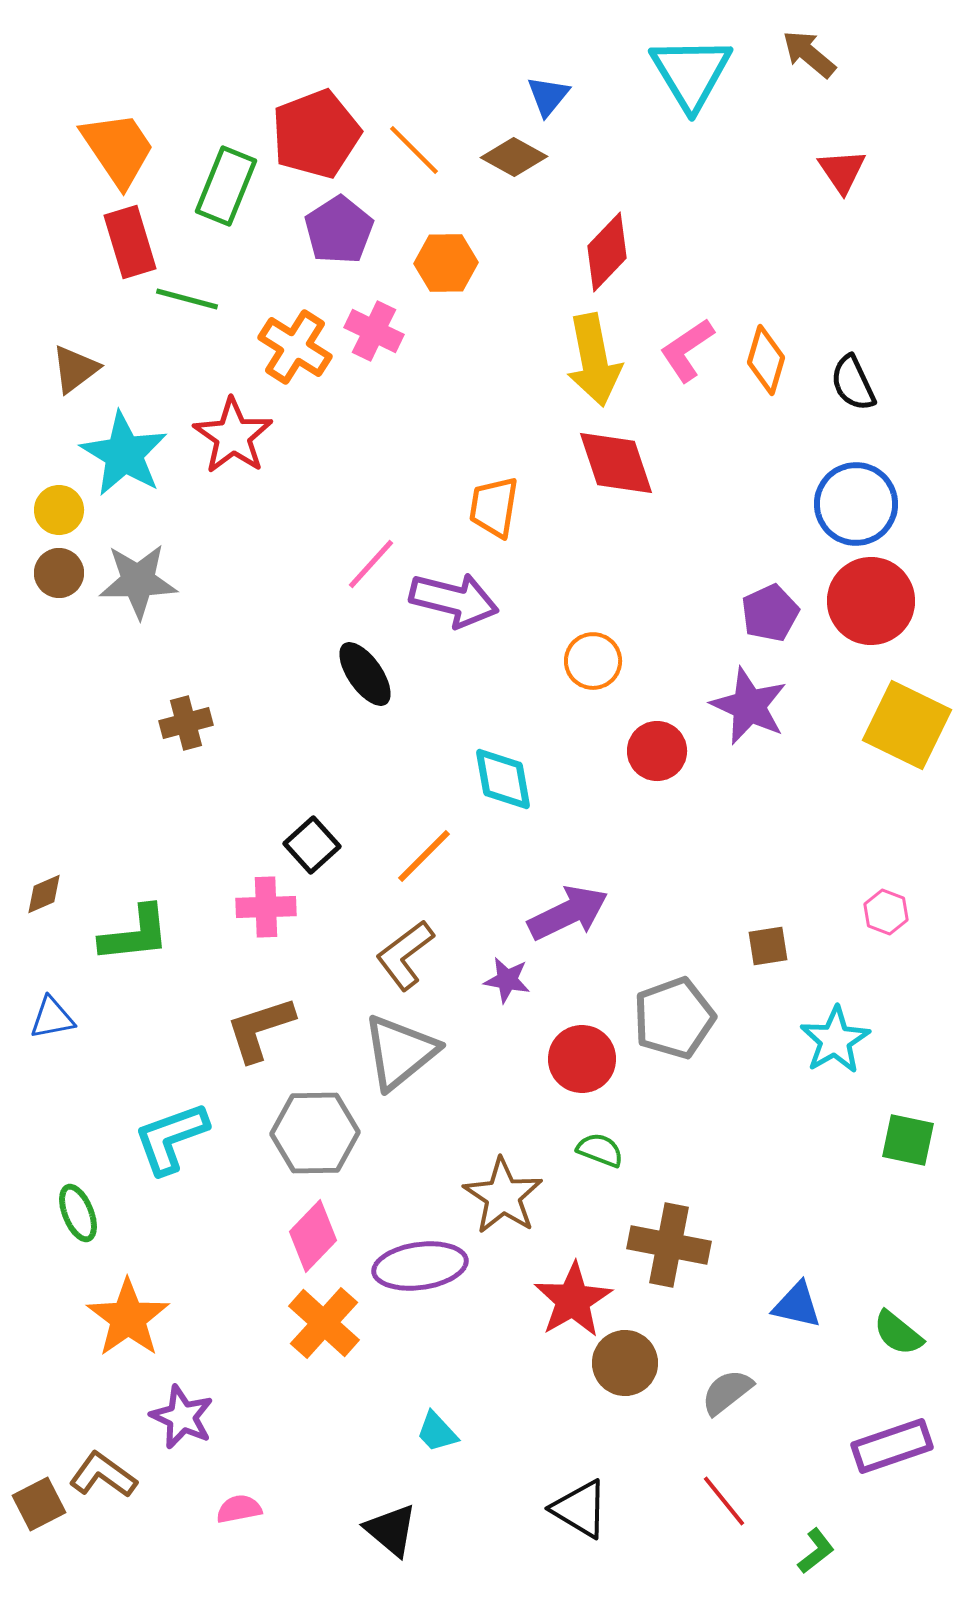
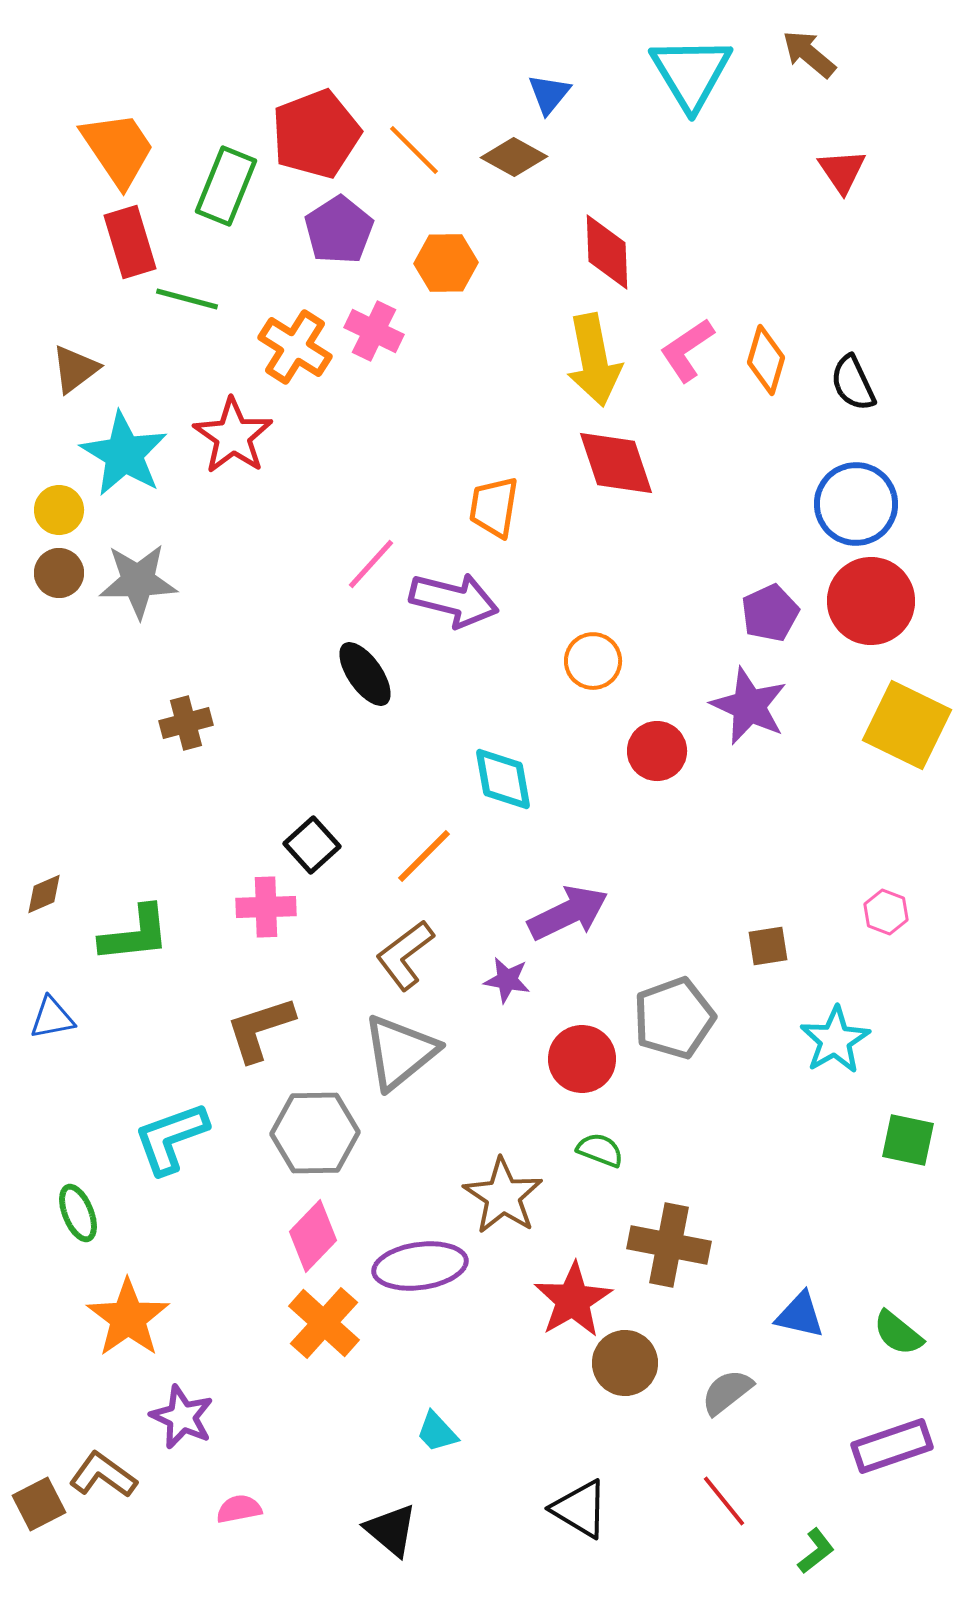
blue triangle at (548, 96): moved 1 px right, 2 px up
red diamond at (607, 252): rotated 46 degrees counterclockwise
blue triangle at (797, 1305): moved 3 px right, 10 px down
